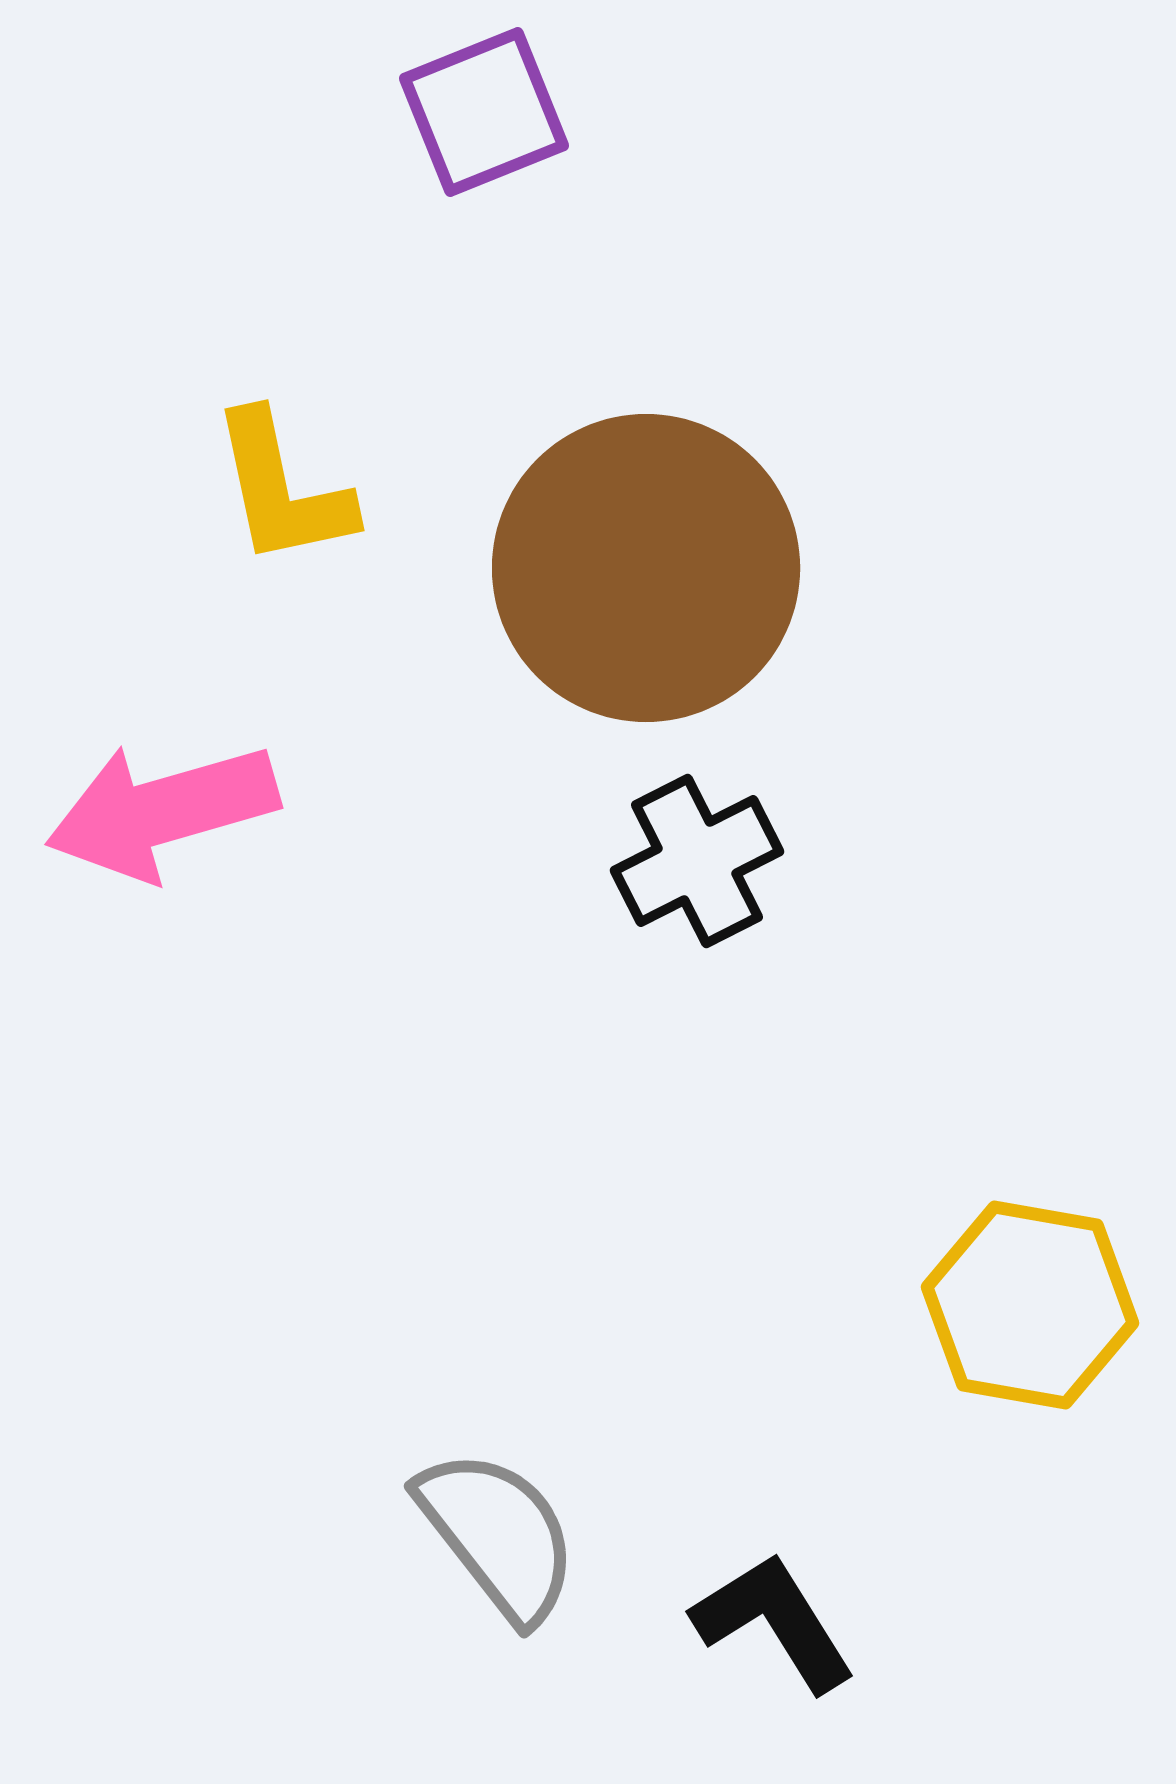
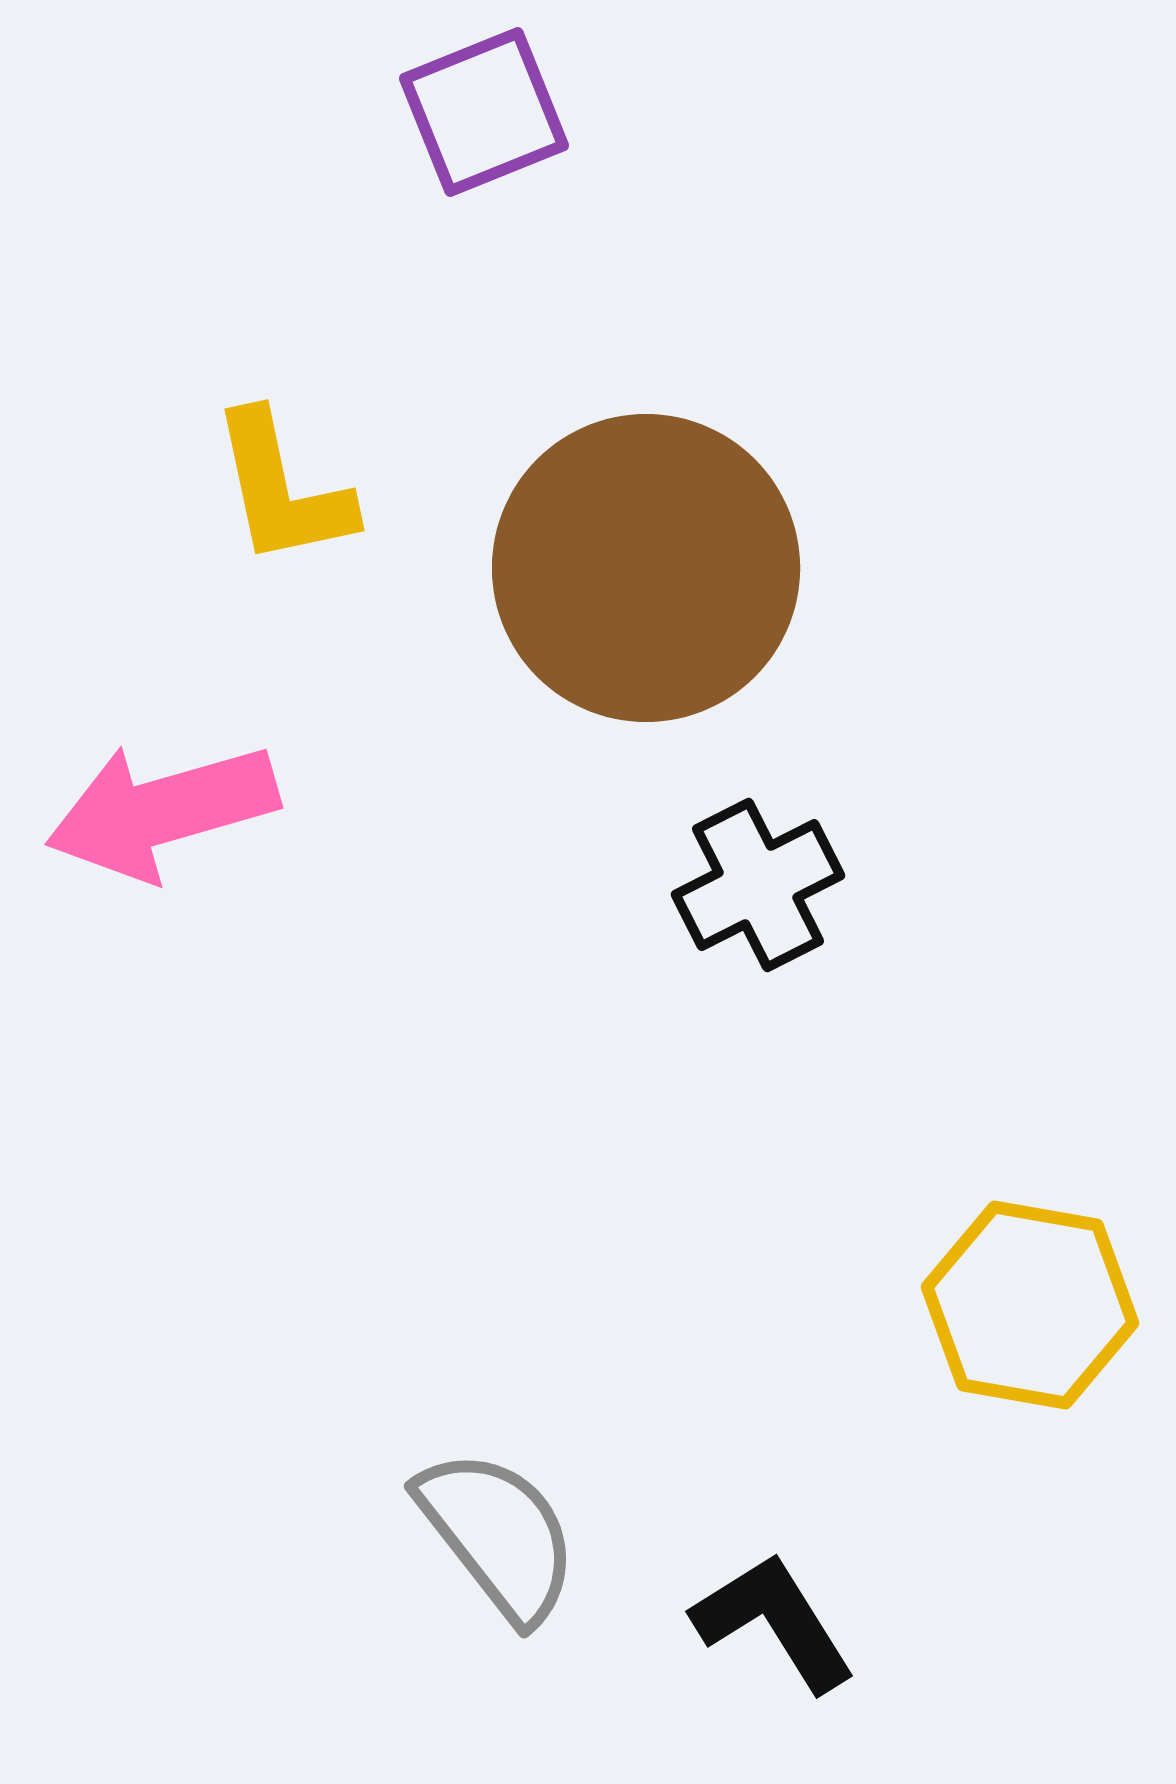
black cross: moved 61 px right, 24 px down
